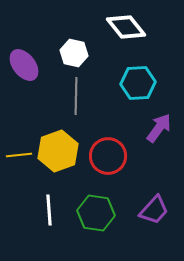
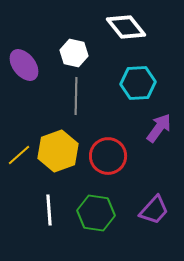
yellow line: rotated 35 degrees counterclockwise
